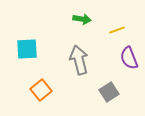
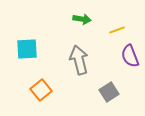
purple semicircle: moved 1 px right, 2 px up
